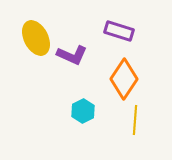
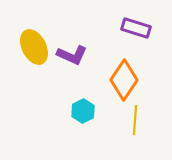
purple rectangle: moved 17 px right, 3 px up
yellow ellipse: moved 2 px left, 9 px down
orange diamond: moved 1 px down
